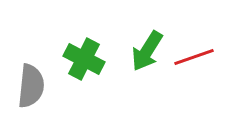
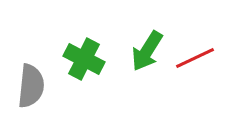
red line: moved 1 px right, 1 px down; rotated 6 degrees counterclockwise
